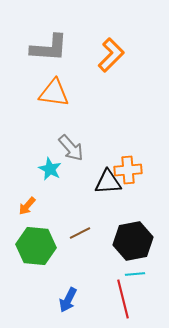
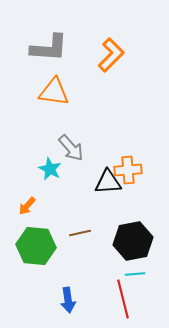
orange triangle: moved 1 px up
brown line: rotated 15 degrees clockwise
blue arrow: rotated 35 degrees counterclockwise
